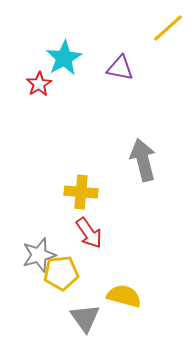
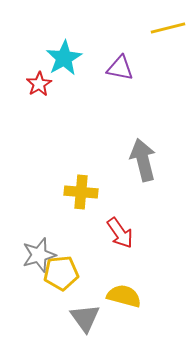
yellow line: rotated 28 degrees clockwise
red arrow: moved 31 px right
